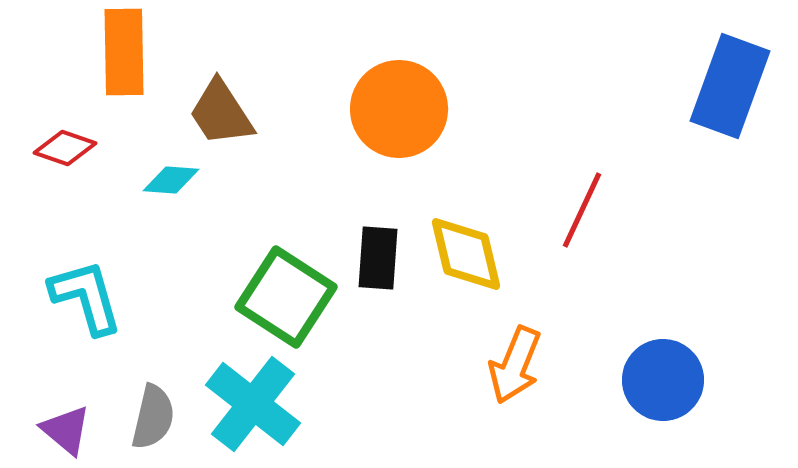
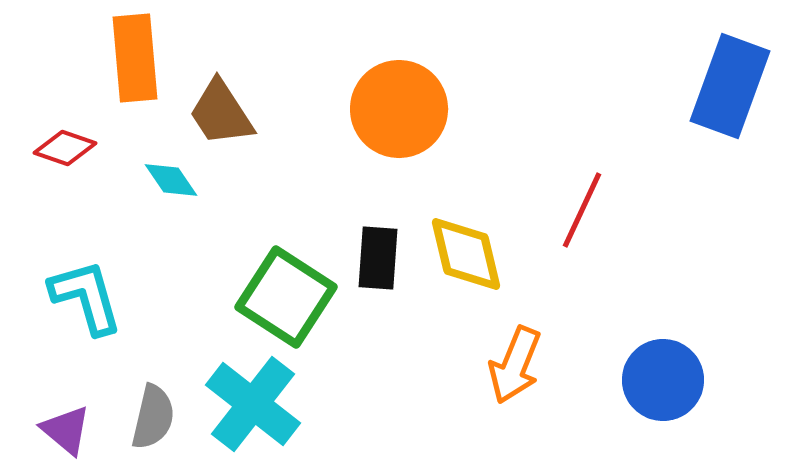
orange rectangle: moved 11 px right, 6 px down; rotated 4 degrees counterclockwise
cyan diamond: rotated 52 degrees clockwise
